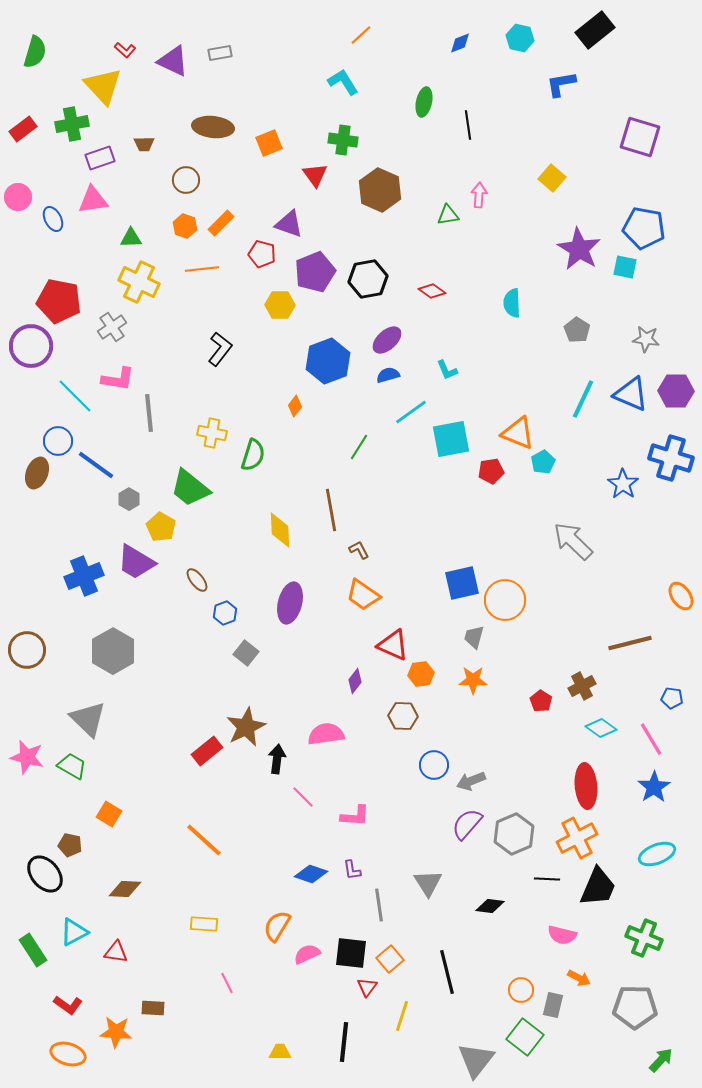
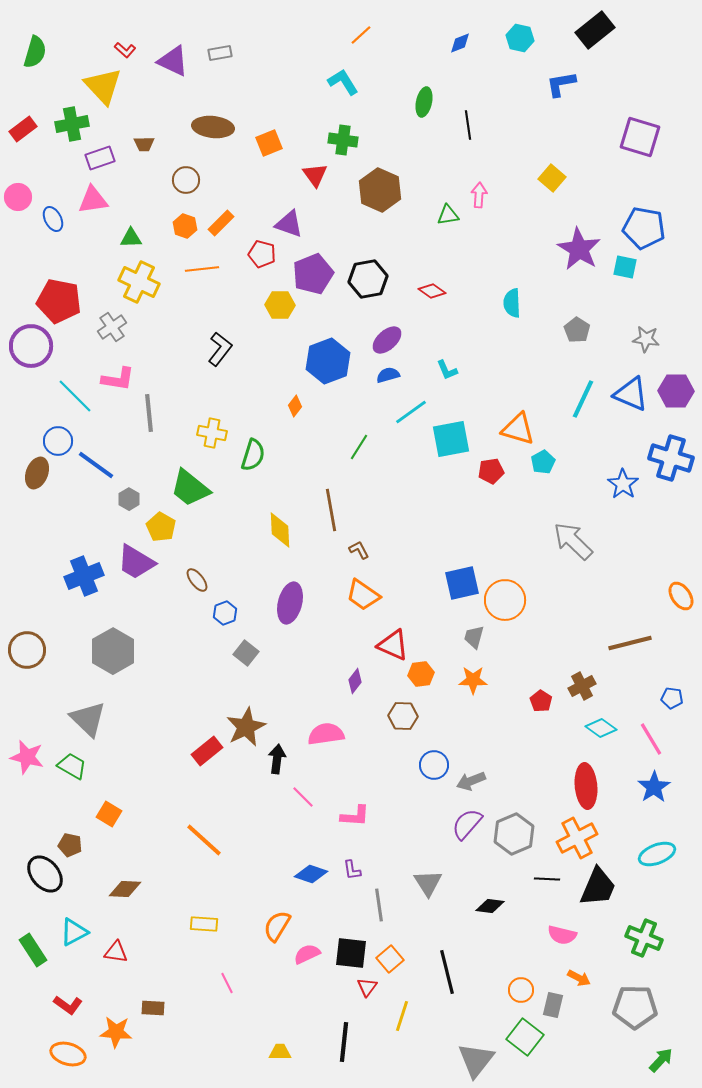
purple pentagon at (315, 272): moved 2 px left, 2 px down
orange triangle at (518, 433): moved 4 px up; rotated 6 degrees counterclockwise
